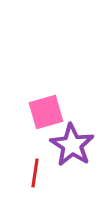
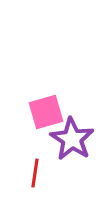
purple star: moved 6 px up
